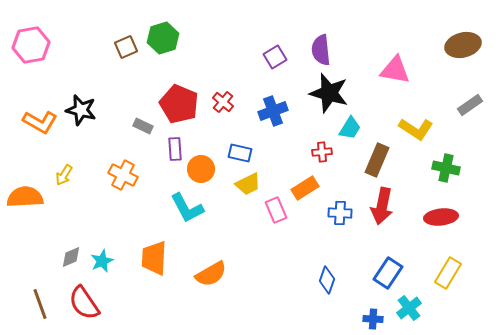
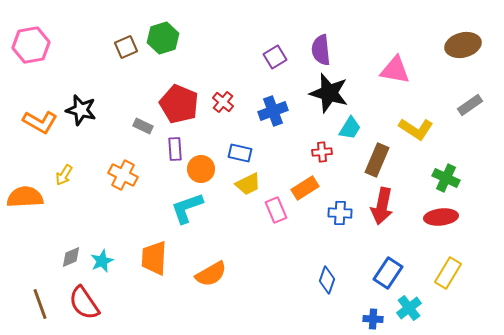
green cross at (446, 168): moved 10 px down; rotated 12 degrees clockwise
cyan L-shape at (187, 208): rotated 99 degrees clockwise
